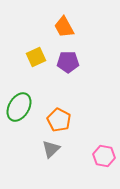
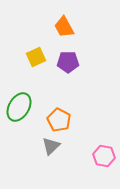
gray triangle: moved 3 px up
